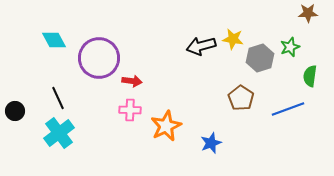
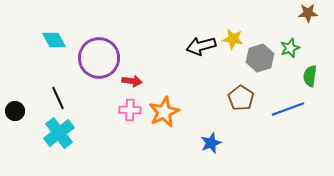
green star: moved 1 px down
orange star: moved 2 px left, 14 px up
